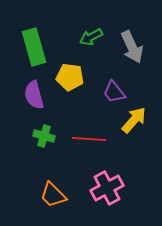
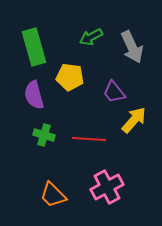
green cross: moved 1 px up
pink cross: moved 1 px up
